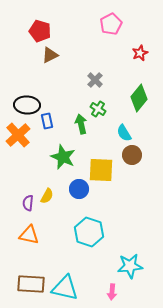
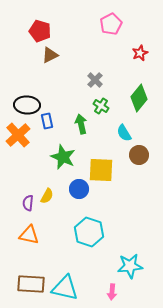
green cross: moved 3 px right, 3 px up
brown circle: moved 7 px right
